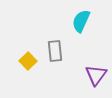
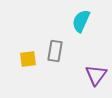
gray rectangle: rotated 15 degrees clockwise
yellow square: moved 2 px up; rotated 36 degrees clockwise
